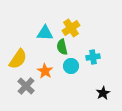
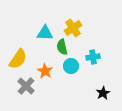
yellow cross: moved 2 px right
